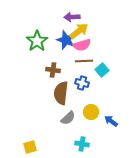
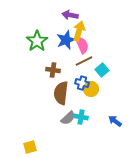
purple arrow: moved 2 px left, 2 px up; rotated 14 degrees clockwise
yellow arrow: rotated 36 degrees counterclockwise
blue star: rotated 30 degrees clockwise
pink semicircle: rotated 96 degrees counterclockwise
brown line: rotated 24 degrees counterclockwise
yellow circle: moved 23 px up
blue arrow: moved 4 px right
cyan cross: moved 1 px left, 27 px up
